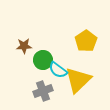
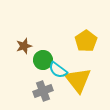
brown star: rotated 14 degrees counterclockwise
yellow triangle: rotated 24 degrees counterclockwise
